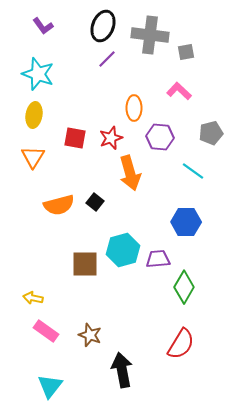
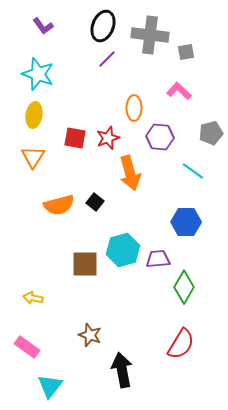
red star: moved 3 px left
pink rectangle: moved 19 px left, 16 px down
